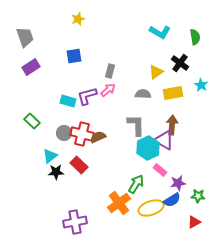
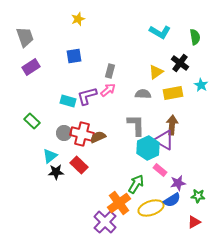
purple cross: moved 30 px right; rotated 35 degrees counterclockwise
